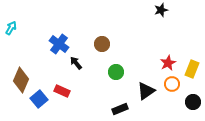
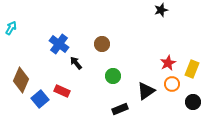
green circle: moved 3 px left, 4 px down
blue square: moved 1 px right
